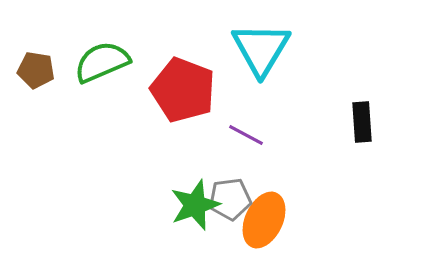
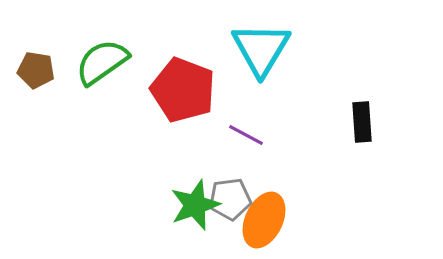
green semicircle: rotated 12 degrees counterclockwise
